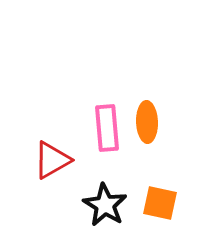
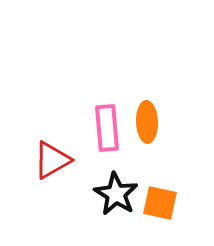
black star: moved 11 px right, 11 px up
